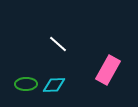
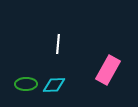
white line: rotated 54 degrees clockwise
